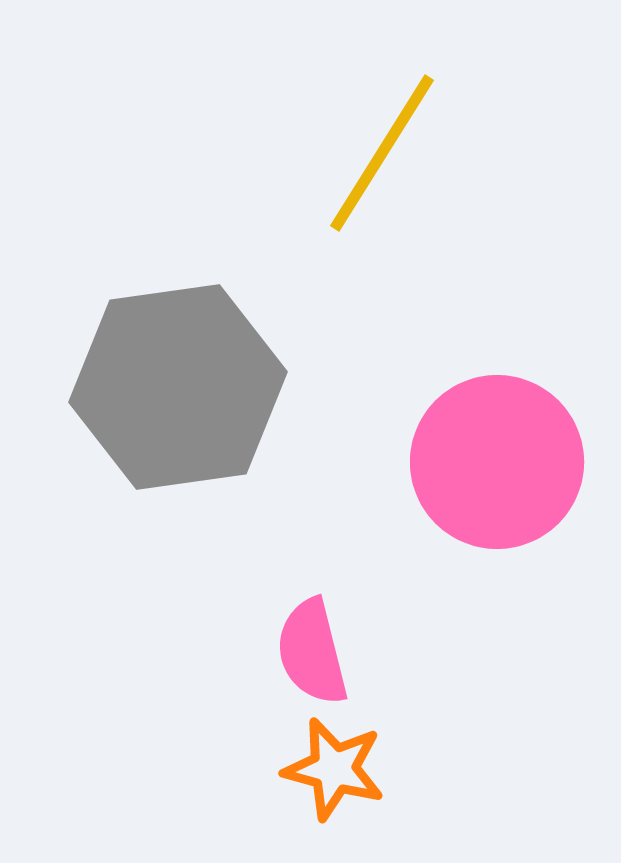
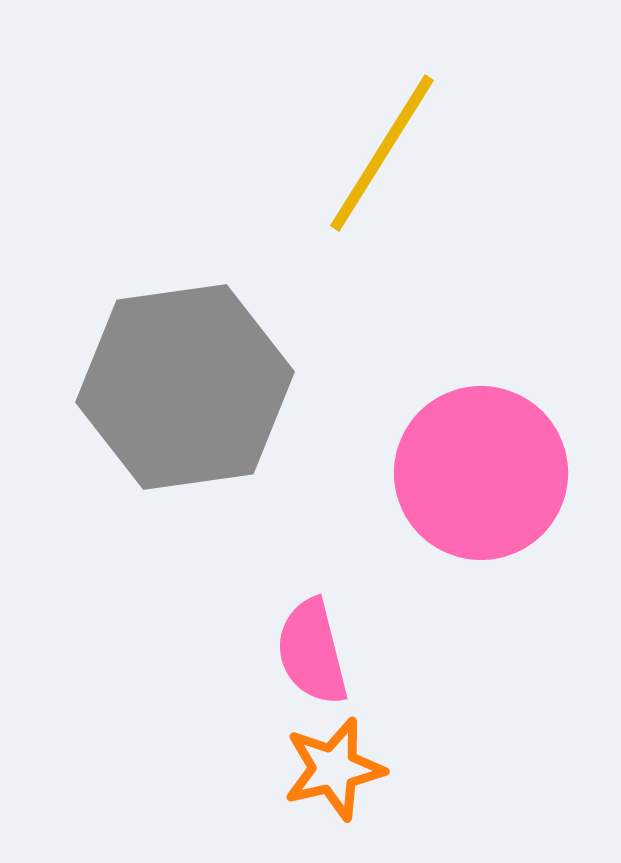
gray hexagon: moved 7 px right
pink circle: moved 16 px left, 11 px down
orange star: rotated 28 degrees counterclockwise
